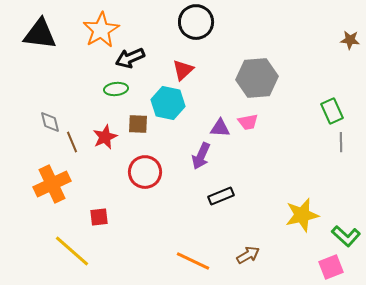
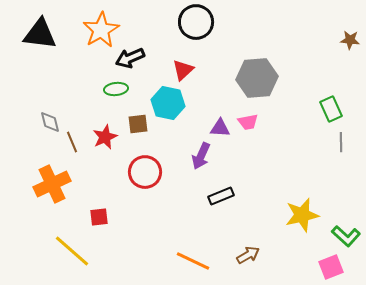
green rectangle: moved 1 px left, 2 px up
brown square: rotated 10 degrees counterclockwise
